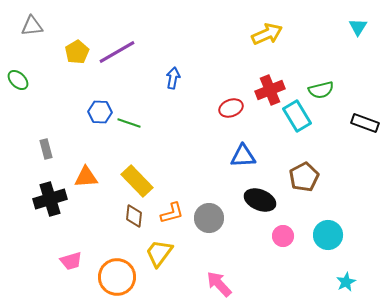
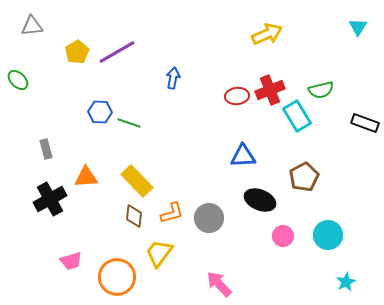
red ellipse: moved 6 px right, 12 px up; rotated 15 degrees clockwise
black cross: rotated 12 degrees counterclockwise
